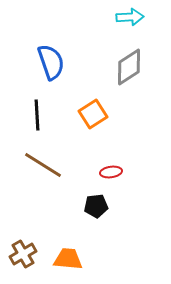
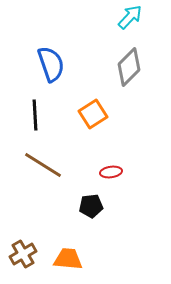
cyan arrow: rotated 44 degrees counterclockwise
blue semicircle: moved 2 px down
gray diamond: rotated 12 degrees counterclockwise
black line: moved 2 px left
black pentagon: moved 5 px left
